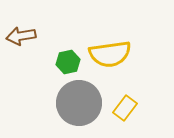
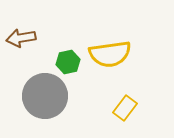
brown arrow: moved 2 px down
gray circle: moved 34 px left, 7 px up
